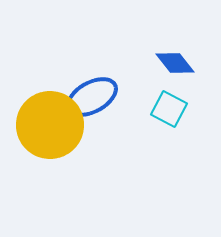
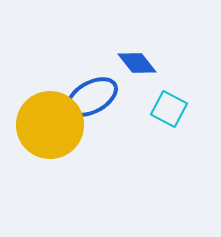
blue diamond: moved 38 px left
